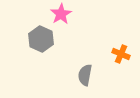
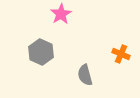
gray hexagon: moved 13 px down
gray semicircle: rotated 25 degrees counterclockwise
